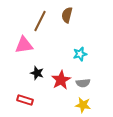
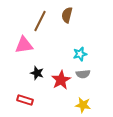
gray semicircle: moved 9 px up
